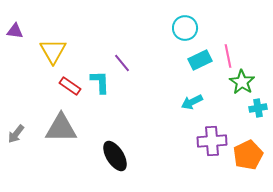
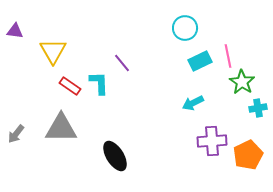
cyan rectangle: moved 1 px down
cyan L-shape: moved 1 px left, 1 px down
cyan arrow: moved 1 px right, 1 px down
